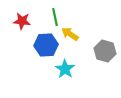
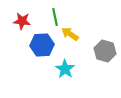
blue hexagon: moved 4 px left
